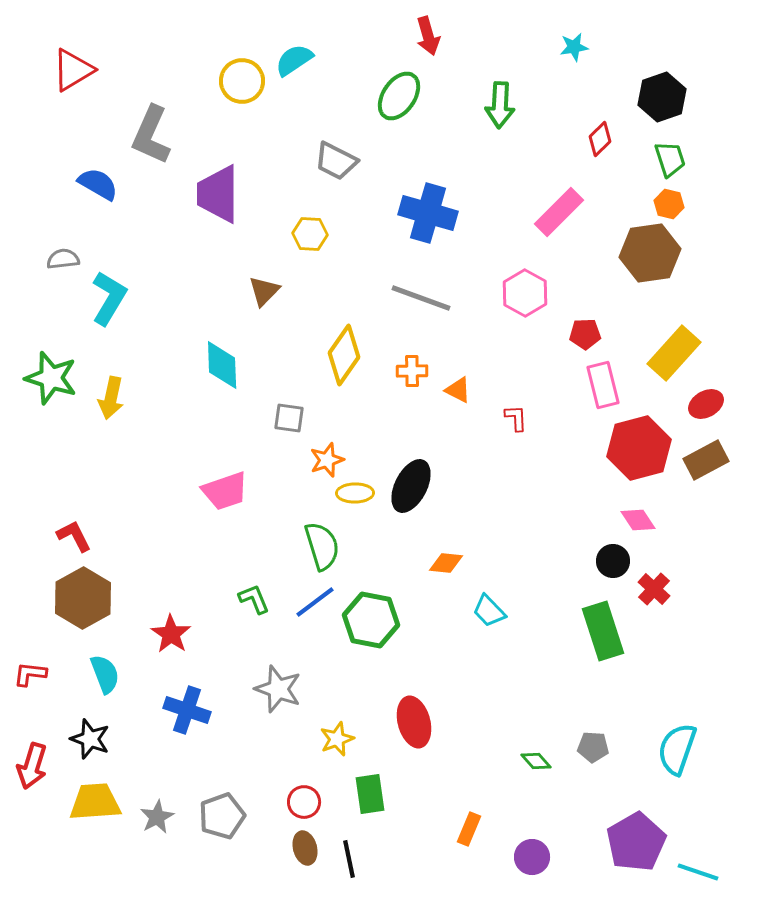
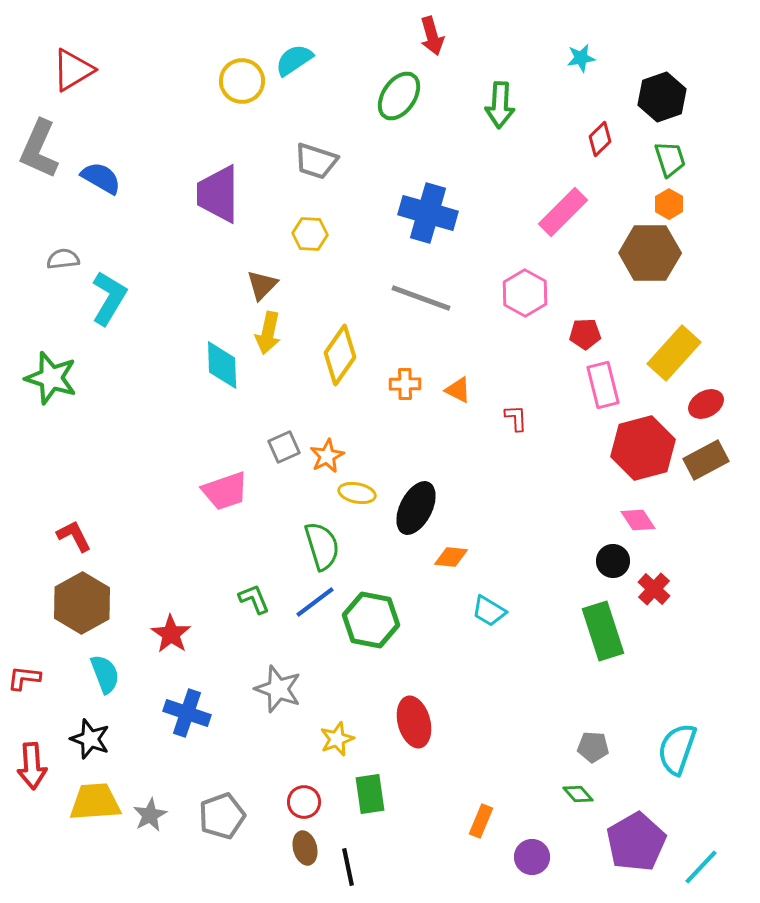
red arrow at (428, 36): moved 4 px right
cyan star at (574, 47): moved 7 px right, 11 px down
gray L-shape at (151, 135): moved 112 px left, 14 px down
gray trapezoid at (336, 161): moved 20 px left; rotated 9 degrees counterclockwise
blue semicircle at (98, 184): moved 3 px right, 6 px up
orange hexagon at (669, 204): rotated 16 degrees clockwise
pink rectangle at (559, 212): moved 4 px right
brown hexagon at (650, 253): rotated 8 degrees clockwise
brown triangle at (264, 291): moved 2 px left, 6 px up
yellow diamond at (344, 355): moved 4 px left
orange cross at (412, 371): moved 7 px left, 13 px down
yellow arrow at (111, 398): moved 157 px right, 65 px up
gray square at (289, 418): moved 5 px left, 29 px down; rotated 32 degrees counterclockwise
red hexagon at (639, 448): moved 4 px right
orange star at (327, 460): moved 4 px up; rotated 8 degrees counterclockwise
black ellipse at (411, 486): moved 5 px right, 22 px down
yellow ellipse at (355, 493): moved 2 px right; rotated 12 degrees clockwise
orange diamond at (446, 563): moved 5 px right, 6 px up
brown hexagon at (83, 598): moved 1 px left, 5 px down
cyan trapezoid at (489, 611): rotated 15 degrees counterclockwise
red L-shape at (30, 674): moved 6 px left, 4 px down
blue cross at (187, 710): moved 3 px down
green diamond at (536, 761): moved 42 px right, 33 px down
red arrow at (32, 766): rotated 21 degrees counterclockwise
gray star at (157, 817): moved 7 px left, 2 px up
orange rectangle at (469, 829): moved 12 px right, 8 px up
black line at (349, 859): moved 1 px left, 8 px down
cyan line at (698, 872): moved 3 px right, 5 px up; rotated 66 degrees counterclockwise
